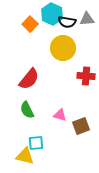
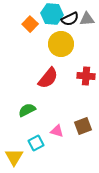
cyan hexagon: rotated 20 degrees counterclockwise
black semicircle: moved 3 px right, 3 px up; rotated 36 degrees counterclockwise
yellow circle: moved 2 px left, 4 px up
red semicircle: moved 19 px right, 1 px up
green semicircle: rotated 90 degrees clockwise
pink triangle: moved 3 px left, 16 px down
brown square: moved 2 px right
cyan square: rotated 21 degrees counterclockwise
yellow triangle: moved 11 px left, 1 px down; rotated 48 degrees clockwise
